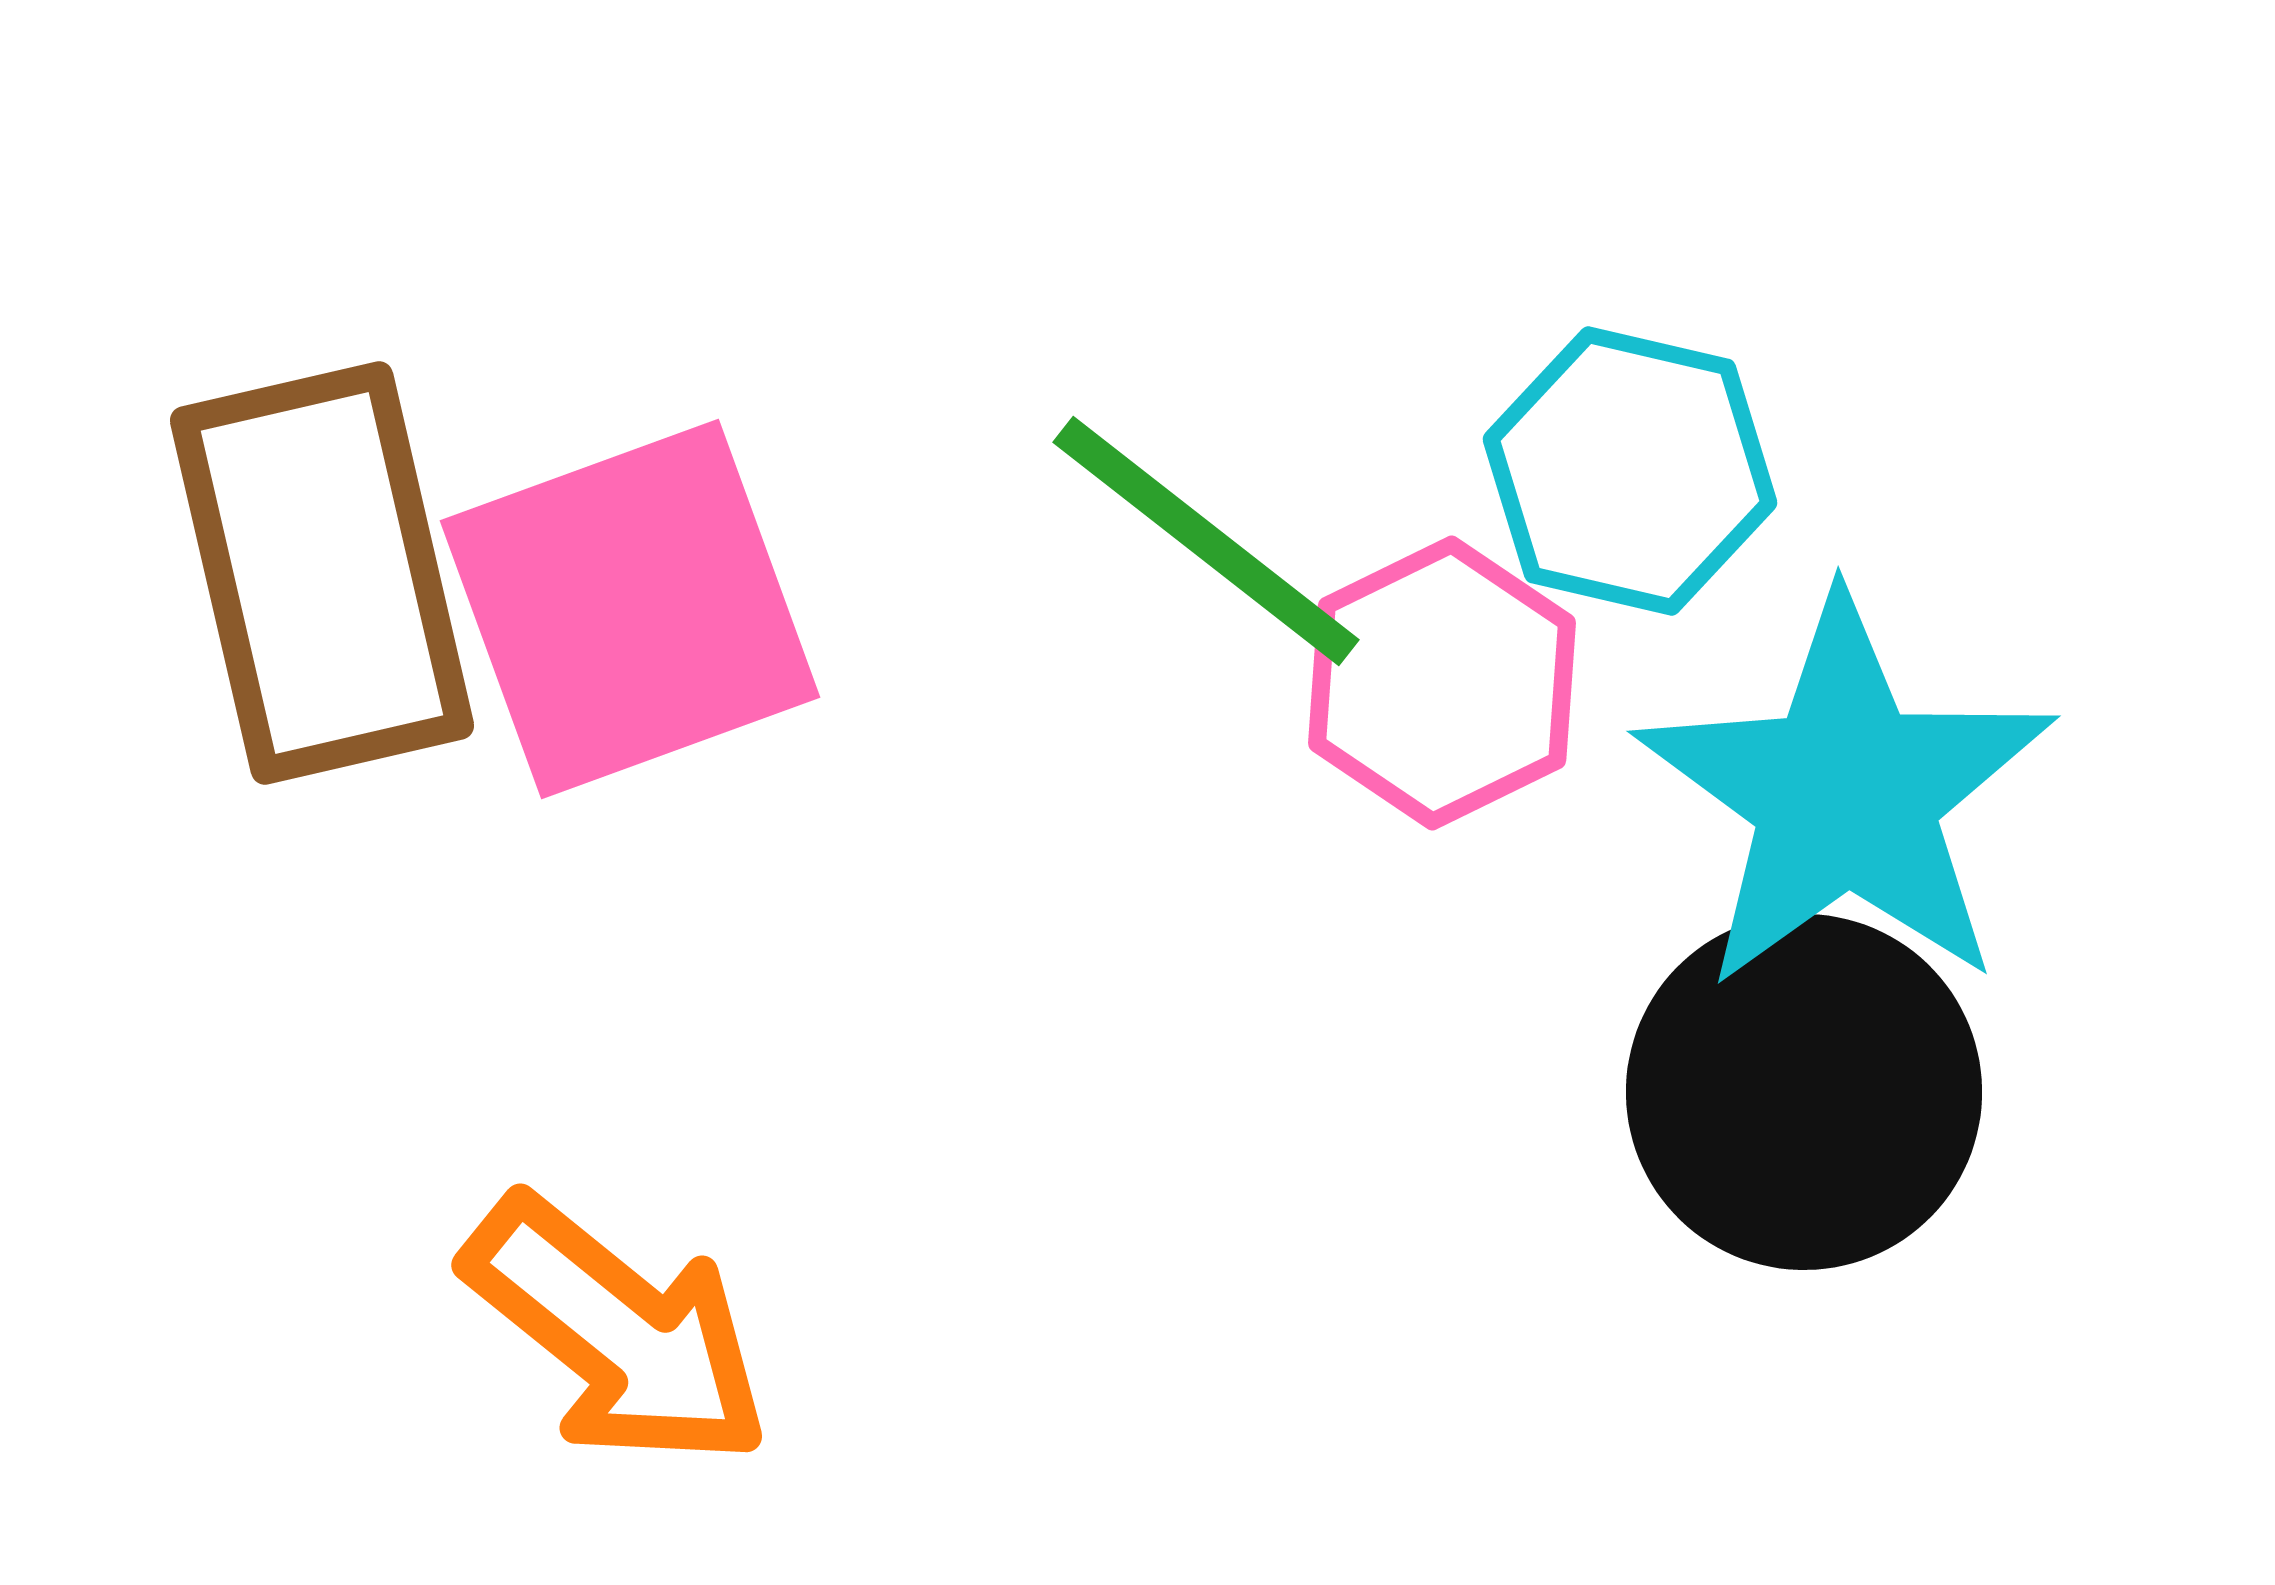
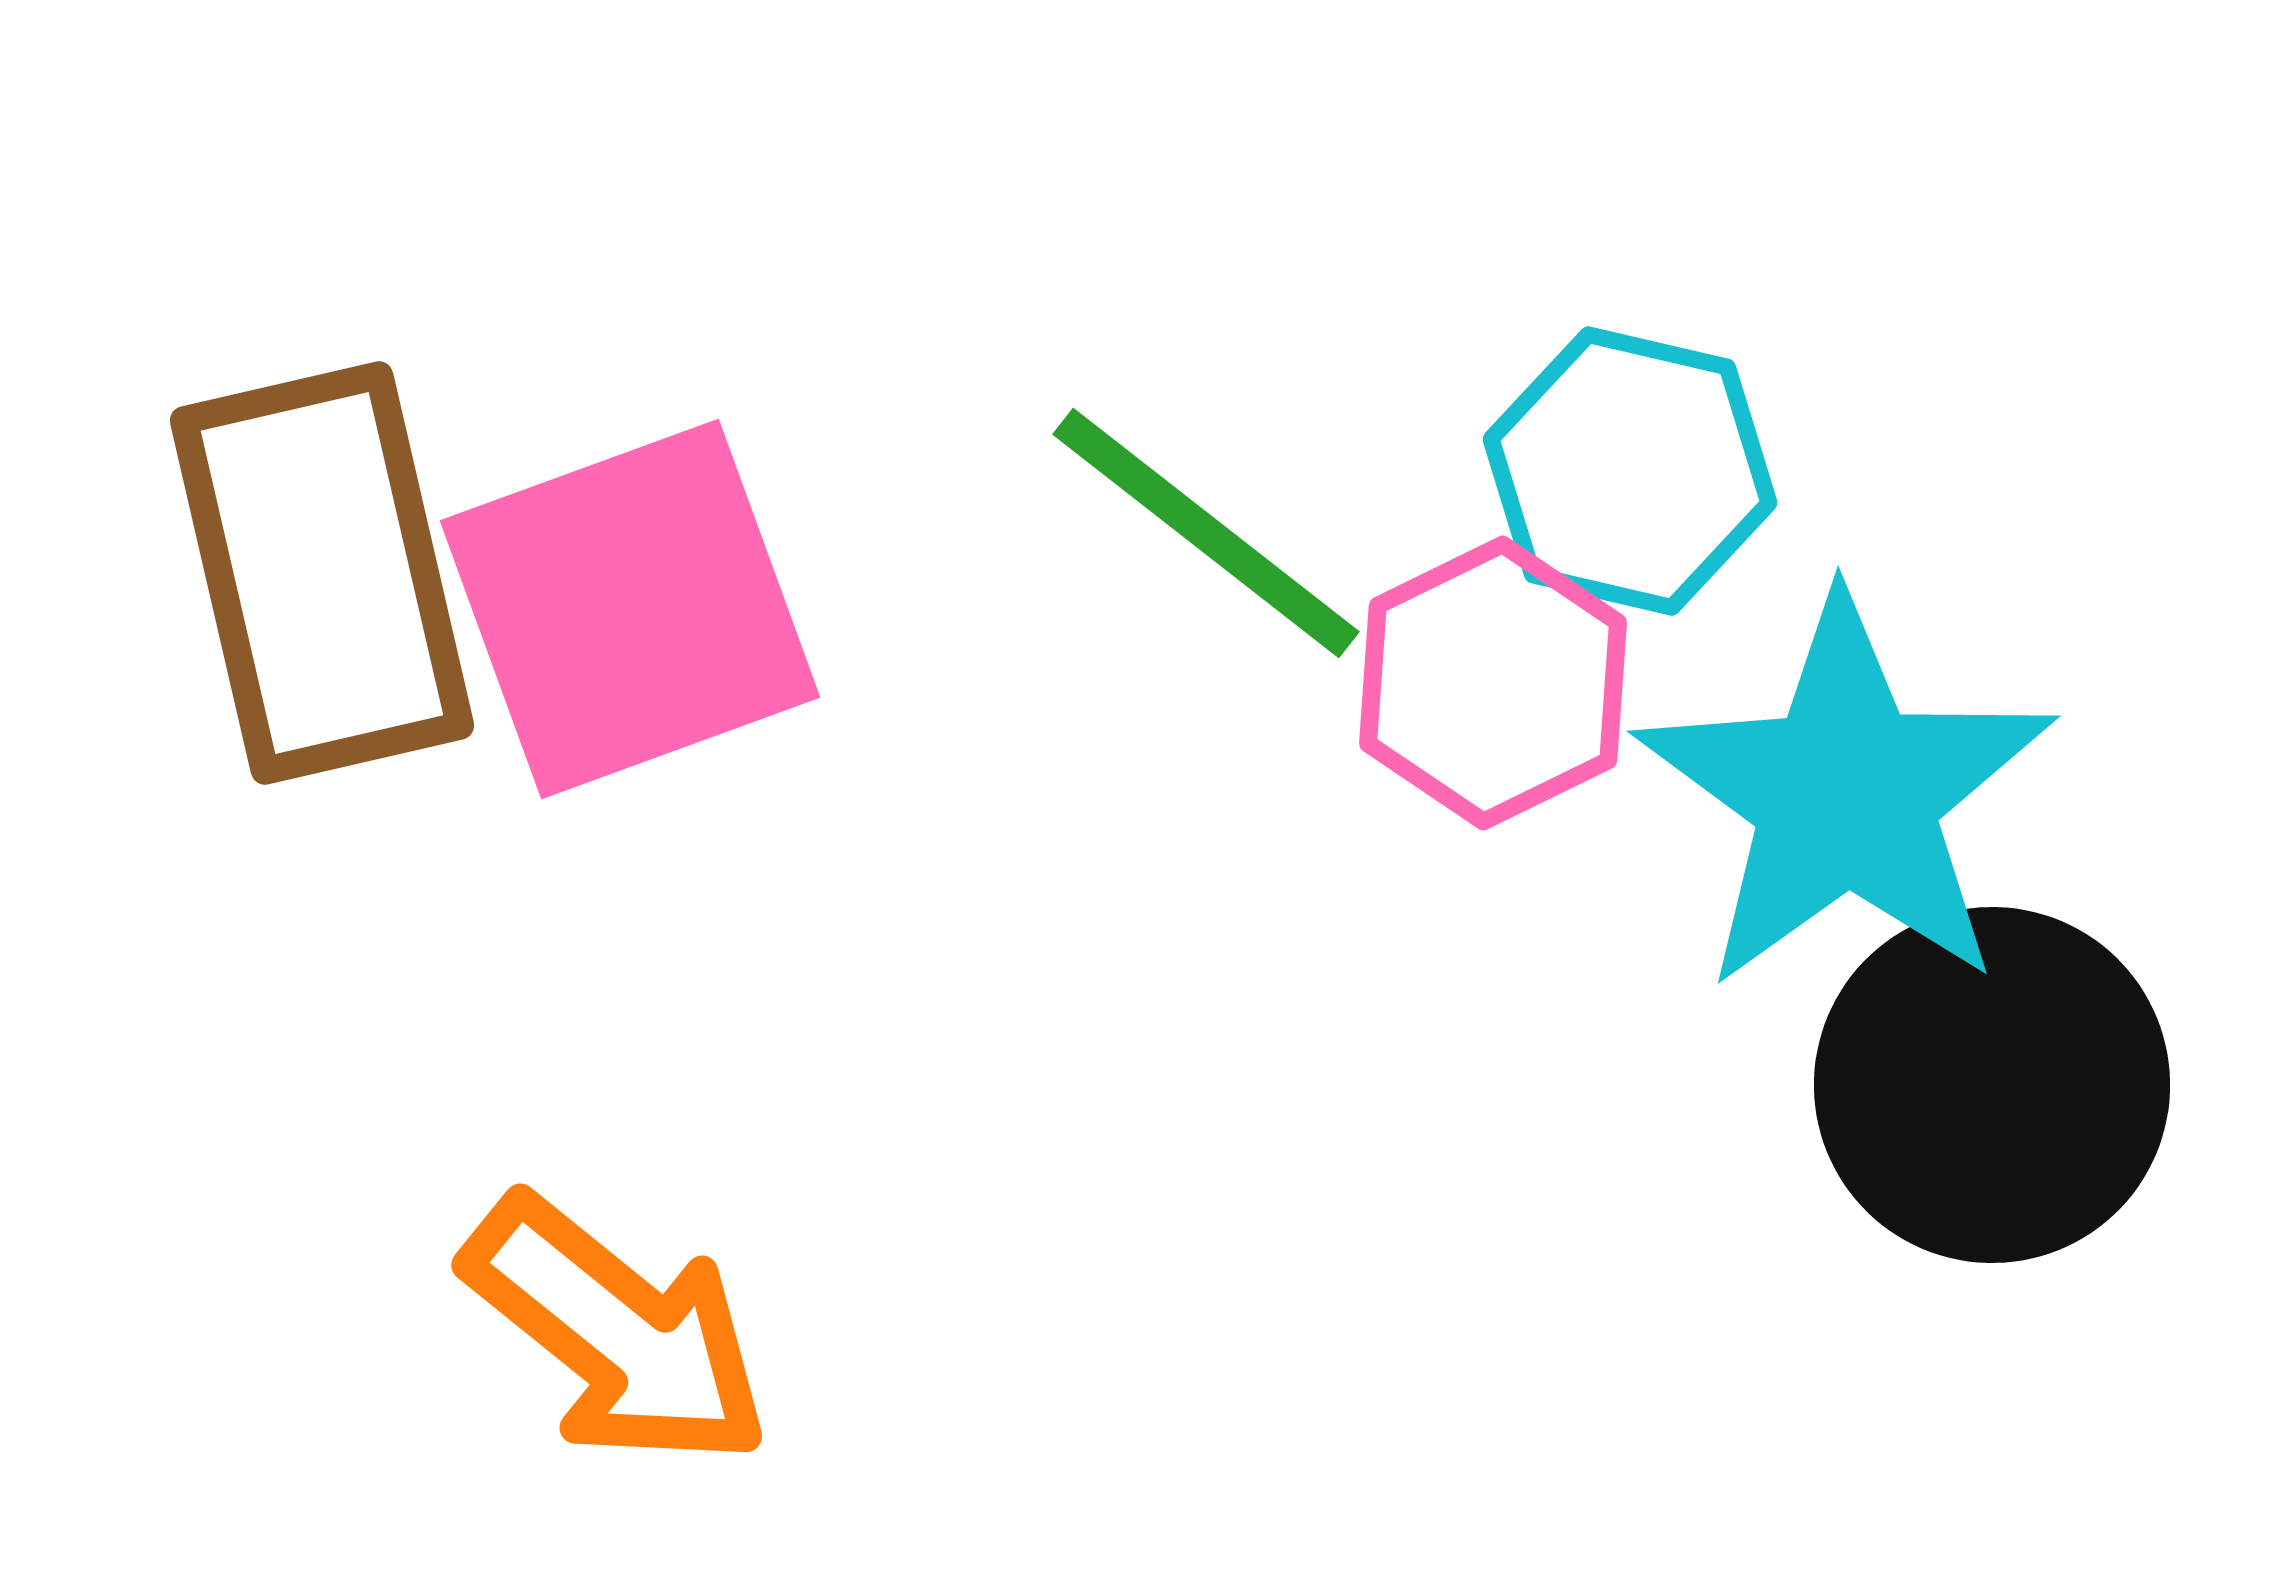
green line: moved 8 px up
pink hexagon: moved 51 px right
black circle: moved 188 px right, 7 px up
